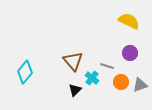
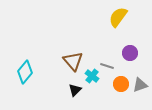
yellow semicircle: moved 11 px left, 4 px up; rotated 80 degrees counterclockwise
cyan cross: moved 2 px up
orange circle: moved 2 px down
